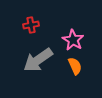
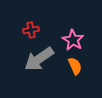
red cross: moved 5 px down
gray arrow: moved 1 px right, 1 px up
